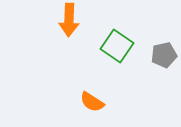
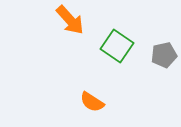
orange arrow: moved 1 px right; rotated 44 degrees counterclockwise
